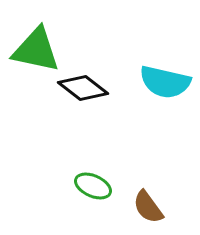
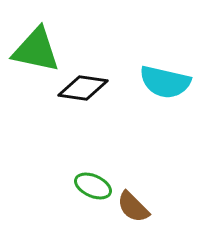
black diamond: rotated 30 degrees counterclockwise
brown semicircle: moved 15 px left; rotated 9 degrees counterclockwise
